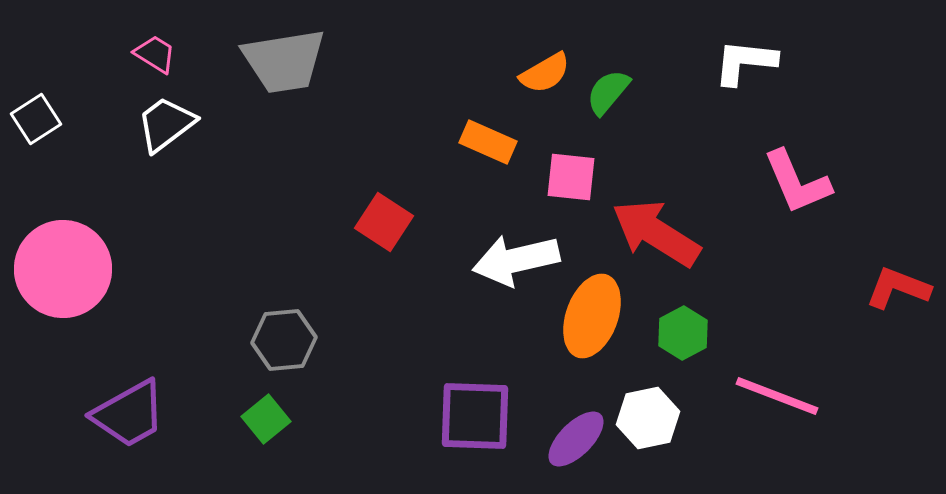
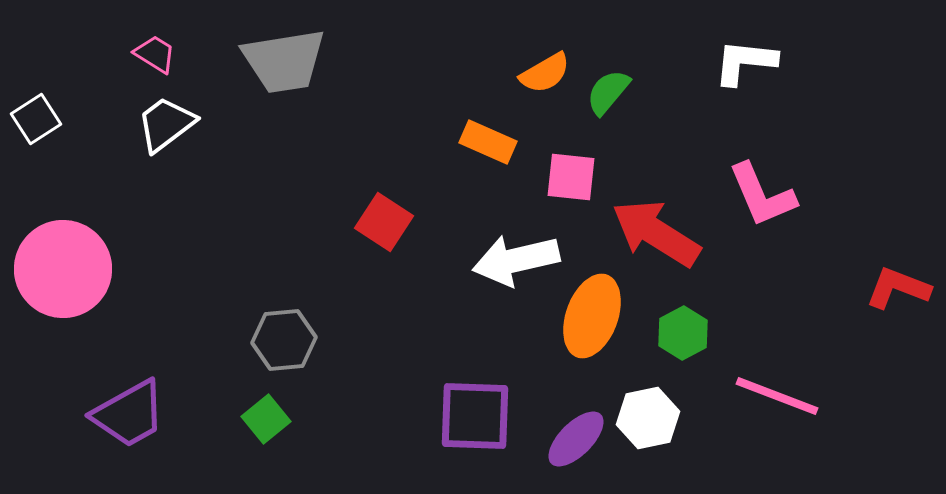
pink L-shape: moved 35 px left, 13 px down
